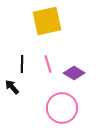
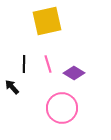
black line: moved 2 px right
